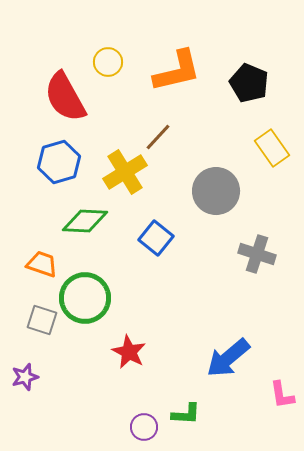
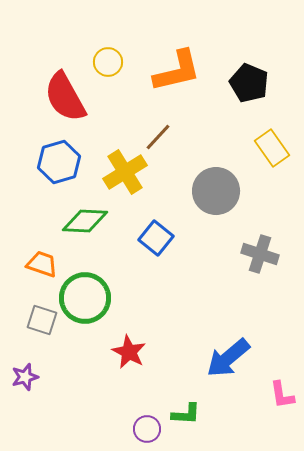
gray cross: moved 3 px right
purple circle: moved 3 px right, 2 px down
